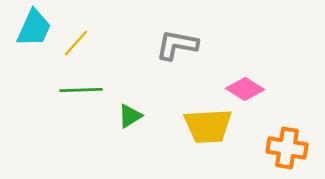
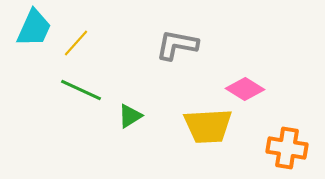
green line: rotated 27 degrees clockwise
